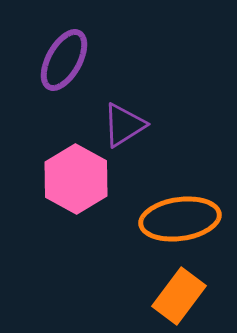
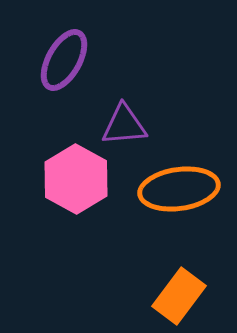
purple triangle: rotated 27 degrees clockwise
orange ellipse: moved 1 px left, 30 px up
